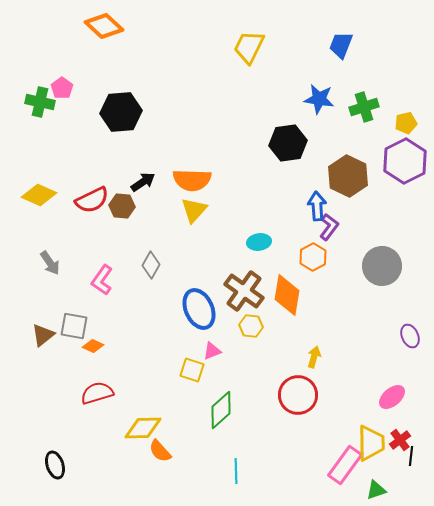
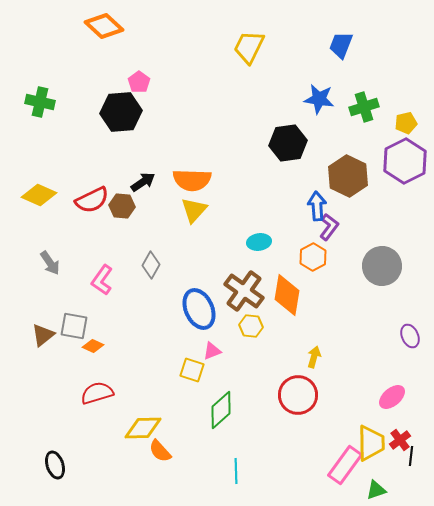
pink pentagon at (62, 88): moved 77 px right, 6 px up
